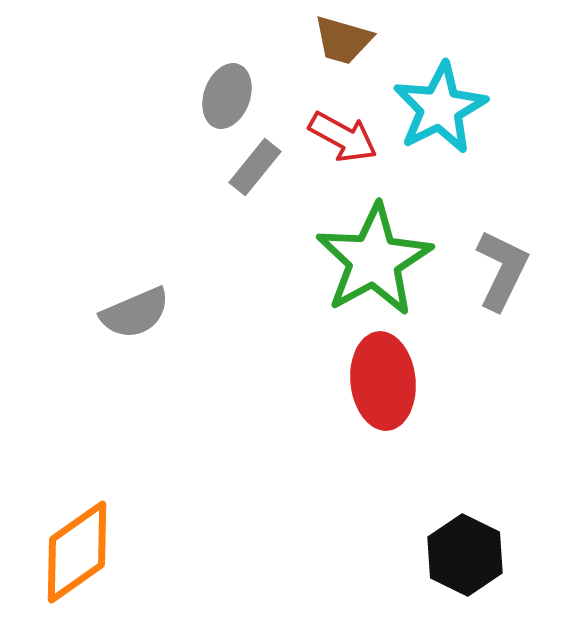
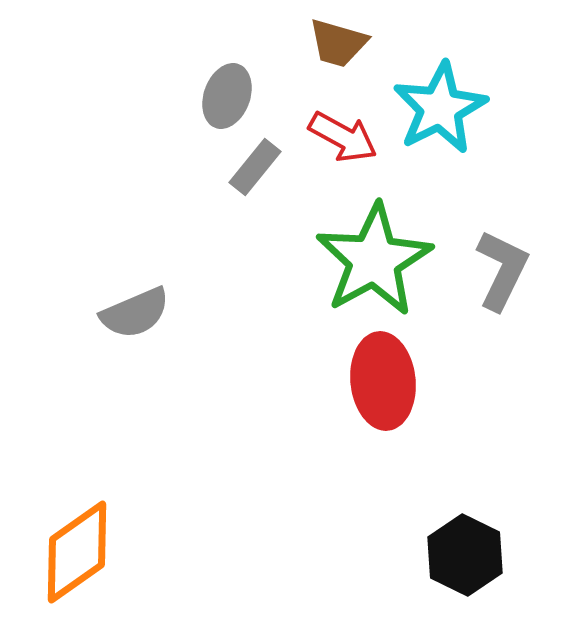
brown trapezoid: moved 5 px left, 3 px down
